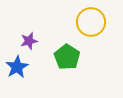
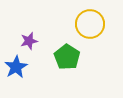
yellow circle: moved 1 px left, 2 px down
blue star: moved 1 px left
